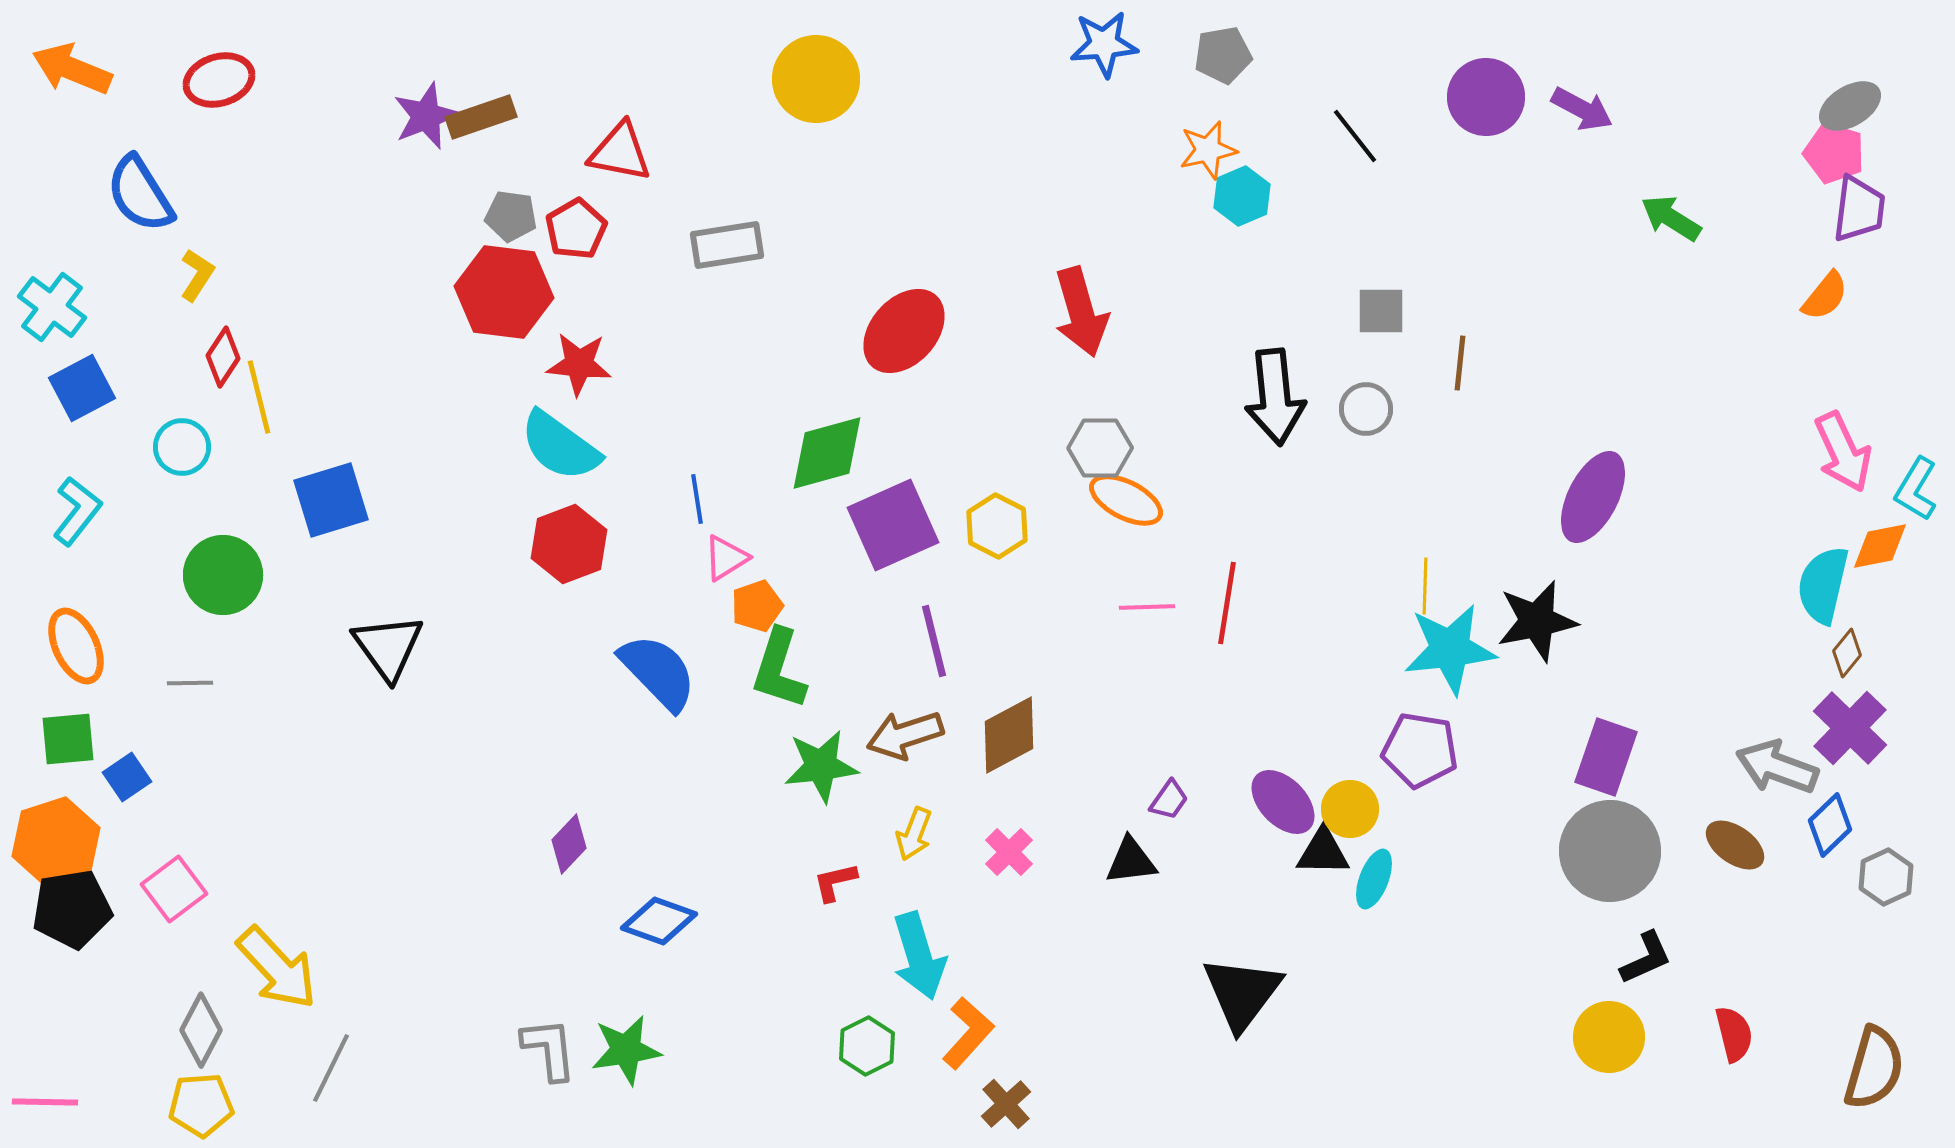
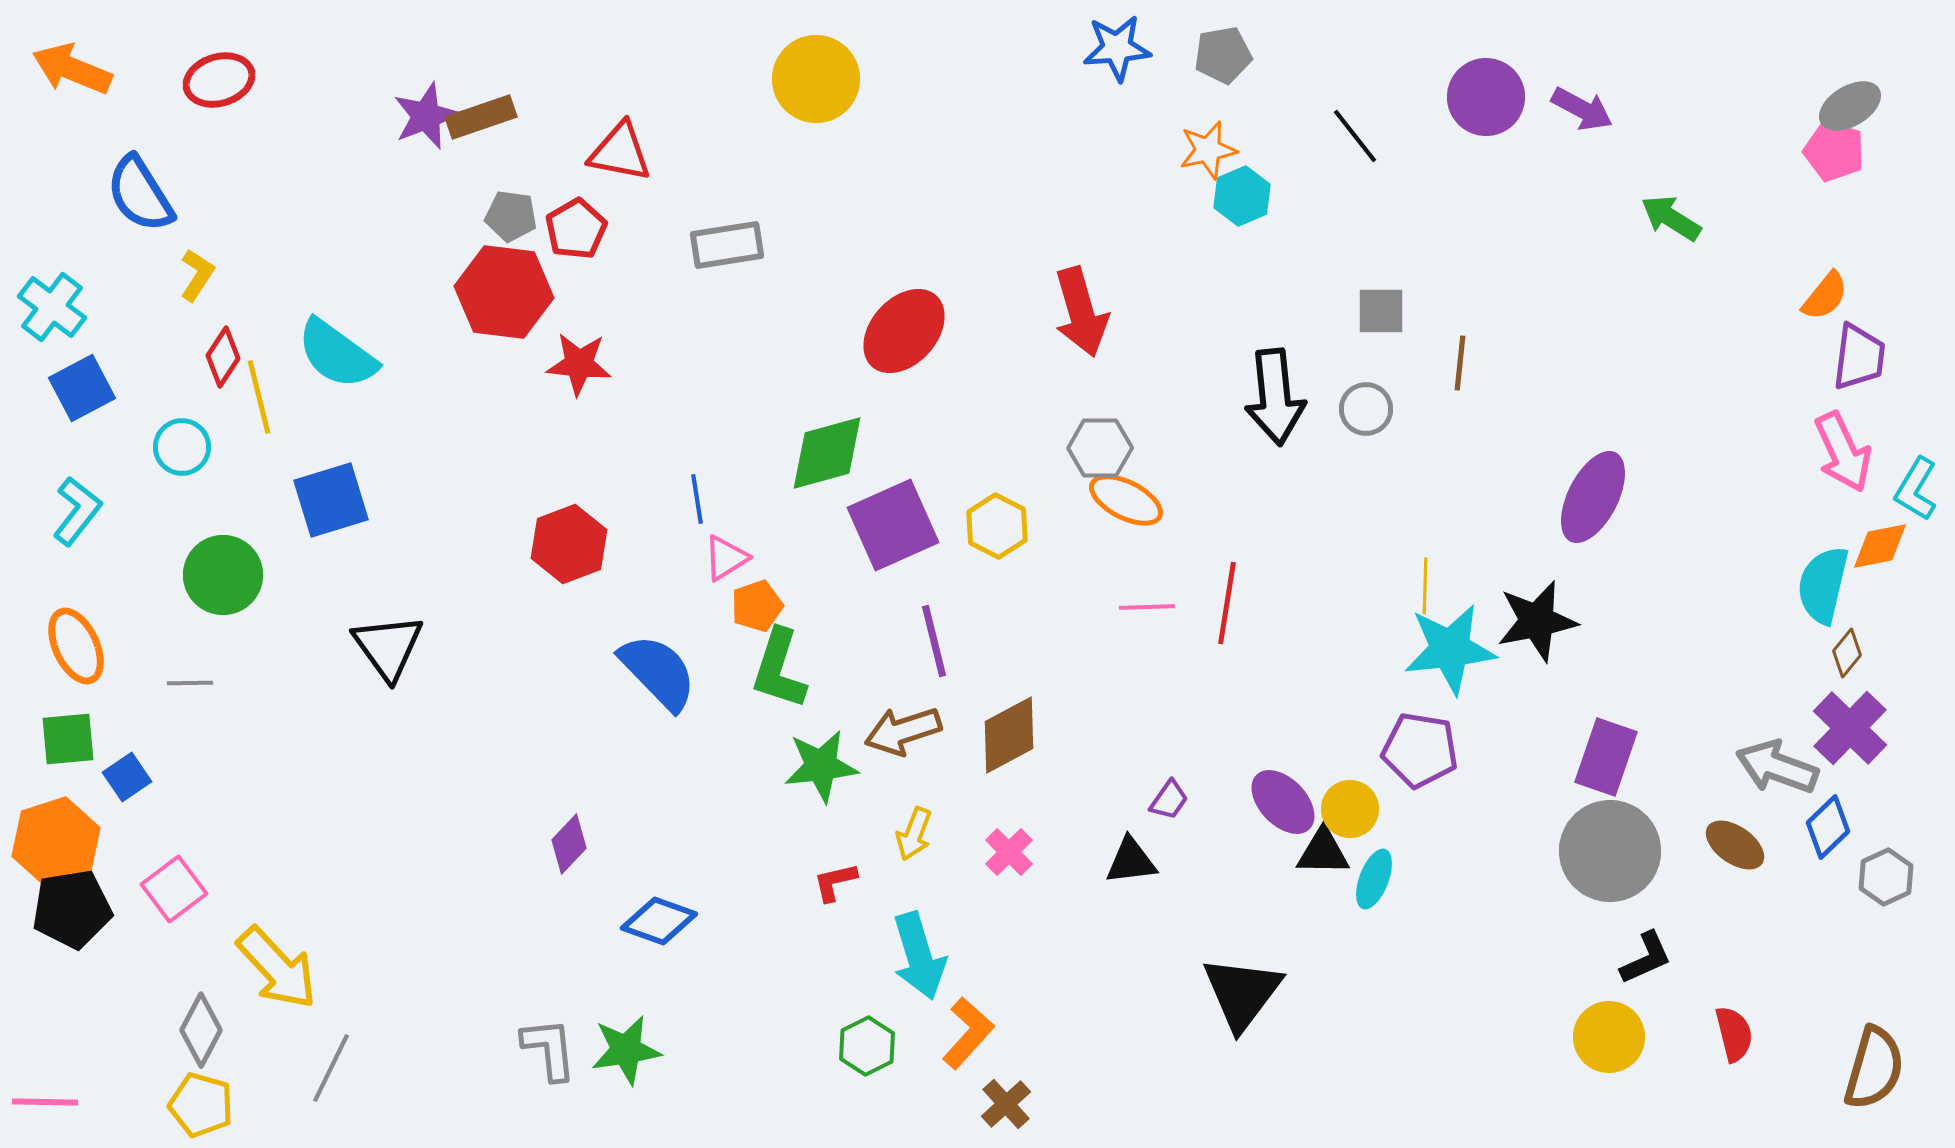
blue star at (1104, 44): moved 13 px right, 4 px down
pink pentagon at (1834, 153): moved 2 px up
purple trapezoid at (1859, 209): moved 148 px down
cyan semicircle at (560, 446): moved 223 px left, 92 px up
brown arrow at (905, 735): moved 2 px left, 4 px up
blue diamond at (1830, 825): moved 2 px left, 2 px down
yellow pentagon at (201, 1105): rotated 20 degrees clockwise
